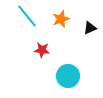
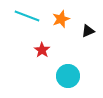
cyan line: rotated 30 degrees counterclockwise
black triangle: moved 2 px left, 3 px down
red star: rotated 28 degrees clockwise
